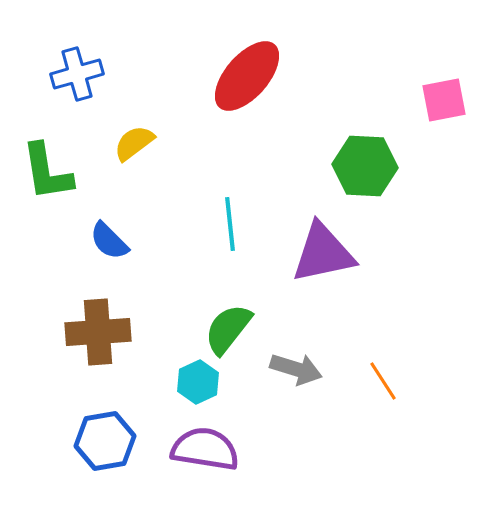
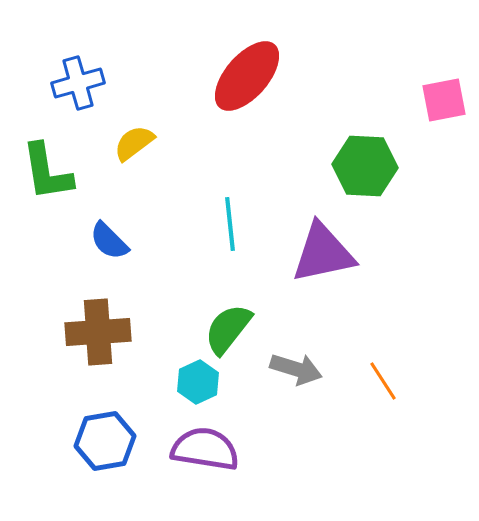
blue cross: moved 1 px right, 9 px down
